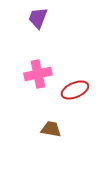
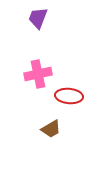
red ellipse: moved 6 px left, 6 px down; rotated 28 degrees clockwise
brown trapezoid: rotated 140 degrees clockwise
